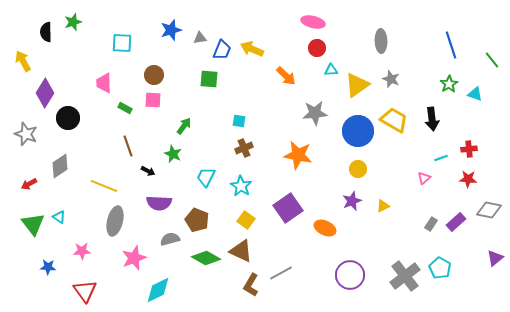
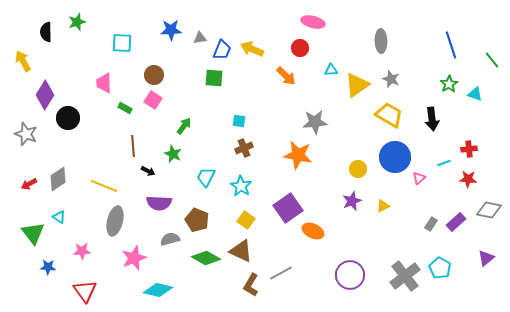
green star at (73, 22): moved 4 px right
blue star at (171, 30): rotated 15 degrees clockwise
red circle at (317, 48): moved 17 px left
green square at (209, 79): moved 5 px right, 1 px up
purple diamond at (45, 93): moved 2 px down
pink square at (153, 100): rotated 30 degrees clockwise
gray star at (315, 113): moved 9 px down
yellow trapezoid at (394, 120): moved 5 px left, 5 px up
blue circle at (358, 131): moved 37 px right, 26 px down
brown line at (128, 146): moved 5 px right; rotated 15 degrees clockwise
cyan line at (441, 158): moved 3 px right, 5 px down
gray diamond at (60, 166): moved 2 px left, 13 px down
pink triangle at (424, 178): moved 5 px left
green triangle at (33, 224): moved 9 px down
orange ellipse at (325, 228): moved 12 px left, 3 px down
purple triangle at (495, 258): moved 9 px left
cyan diamond at (158, 290): rotated 40 degrees clockwise
